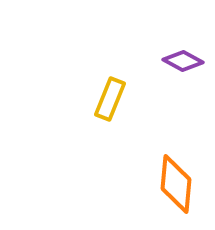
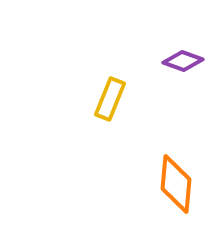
purple diamond: rotated 9 degrees counterclockwise
